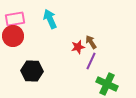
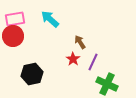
cyan arrow: rotated 24 degrees counterclockwise
brown arrow: moved 11 px left
red star: moved 5 px left, 12 px down; rotated 24 degrees counterclockwise
purple line: moved 2 px right, 1 px down
black hexagon: moved 3 px down; rotated 15 degrees counterclockwise
